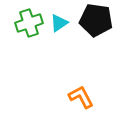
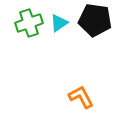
black pentagon: moved 1 px left
